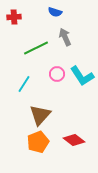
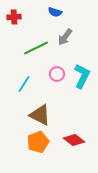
gray arrow: rotated 120 degrees counterclockwise
cyan L-shape: rotated 120 degrees counterclockwise
brown triangle: rotated 45 degrees counterclockwise
